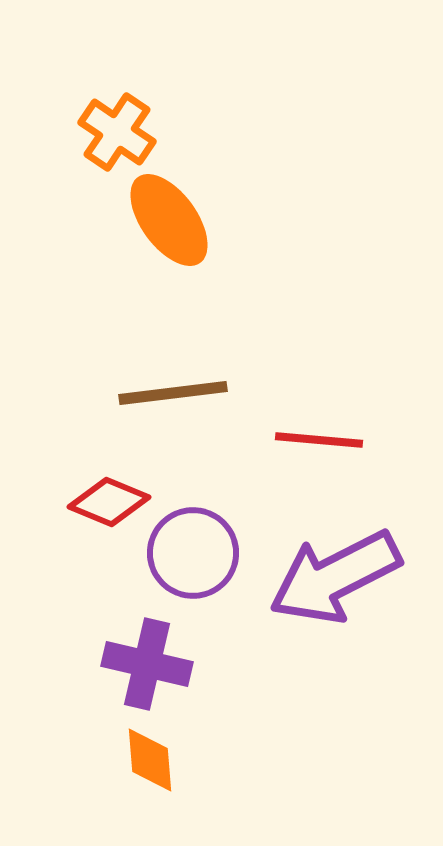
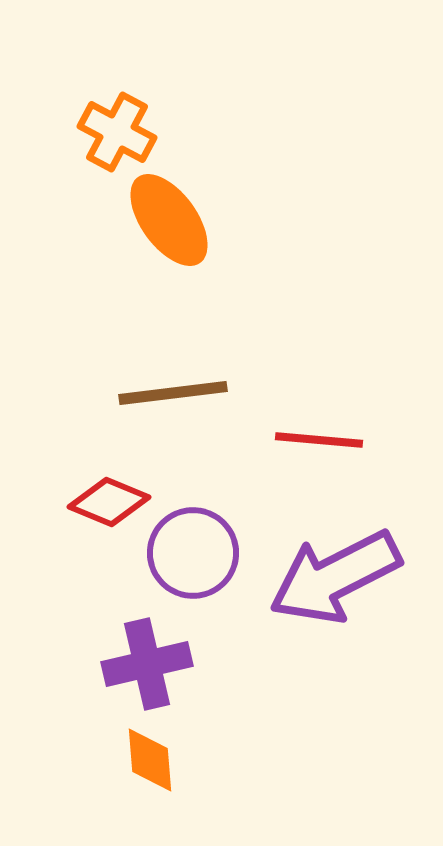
orange cross: rotated 6 degrees counterclockwise
purple cross: rotated 26 degrees counterclockwise
